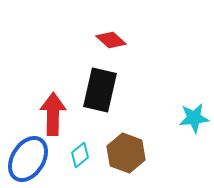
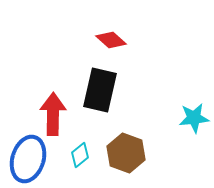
blue ellipse: rotated 15 degrees counterclockwise
